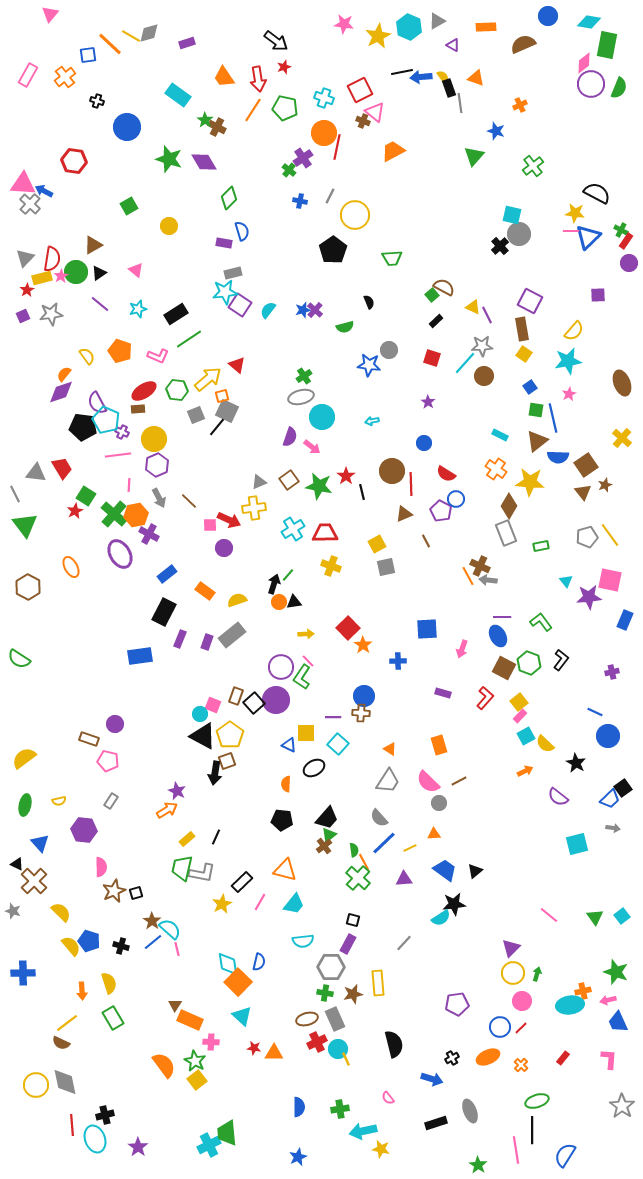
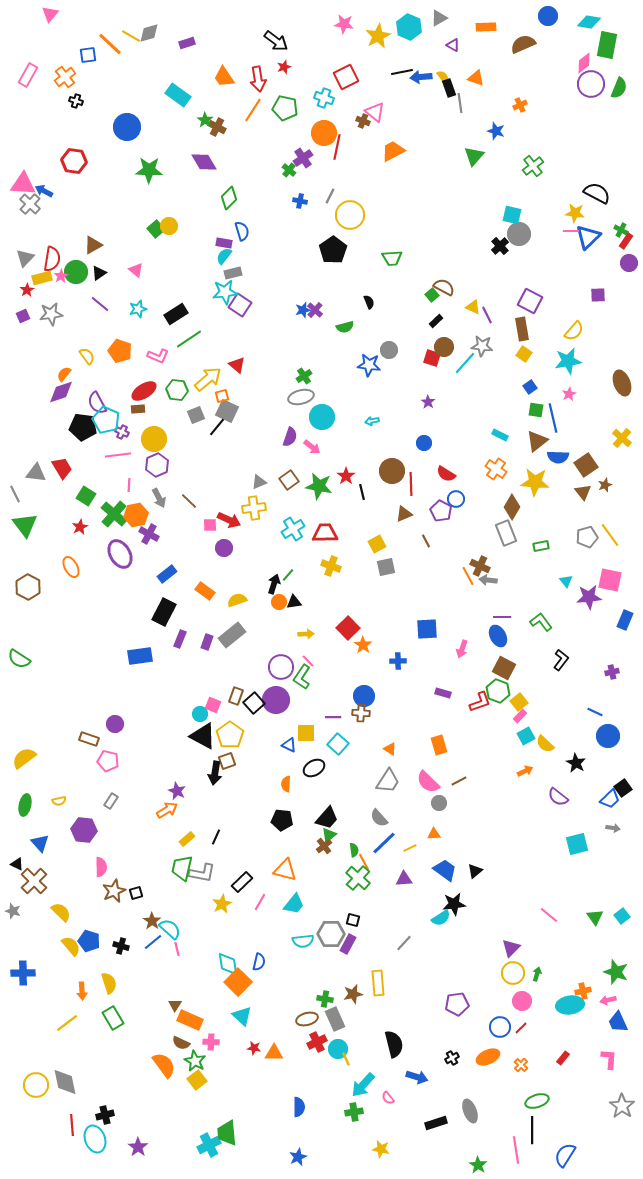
gray triangle at (437, 21): moved 2 px right, 3 px up
red square at (360, 90): moved 14 px left, 13 px up
black cross at (97, 101): moved 21 px left
green star at (169, 159): moved 20 px left, 11 px down; rotated 16 degrees counterclockwise
green square at (129, 206): moved 27 px right, 23 px down; rotated 12 degrees counterclockwise
yellow circle at (355, 215): moved 5 px left
cyan semicircle at (268, 310): moved 44 px left, 54 px up
gray star at (482, 346): rotated 10 degrees clockwise
brown circle at (484, 376): moved 40 px left, 29 px up
yellow star at (530, 482): moved 5 px right
brown diamond at (509, 506): moved 3 px right, 1 px down
red star at (75, 511): moved 5 px right, 16 px down
green hexagon at (529, 663): moved 31 px left, 28 px down
red L-shape at (485, 698): moved 5 px left, 4 px down; rotated 30 degrees clockwise
gray hexagon at (331, 967): moved 33 px up
green cross at (325, 993): moved 6 px down
brown semicircle at (61, 1043): moved 120 px right
blue arrow at (432, 1079): moved 15 px left, 2 px up
green cross at (340, 1109): moved 14 px right, 3 px down
cyan arrow at (363, 1131): moved 46 px up; rotated 36 degrees counterclockwise
